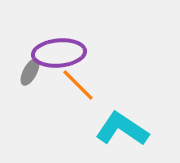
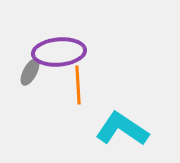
purple ellipse: moved 1 px up
orange line: rotated 42 degrees clockwise
